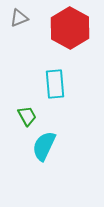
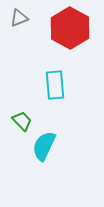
cyan rectangle: moved 1 px down
green trapezoid: moved 5 px left, 5 px down; rotated 15 degrees counterclockwise
